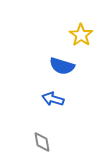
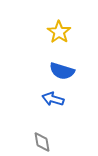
yellow star: moved 22 px left, 3 px up
blue semicircle: moved 5 px down
